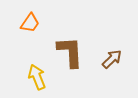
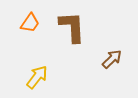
brown L-shape: moved 2 px right, 25 px up
yellow arrow: rotated 60 degrees clockwise
